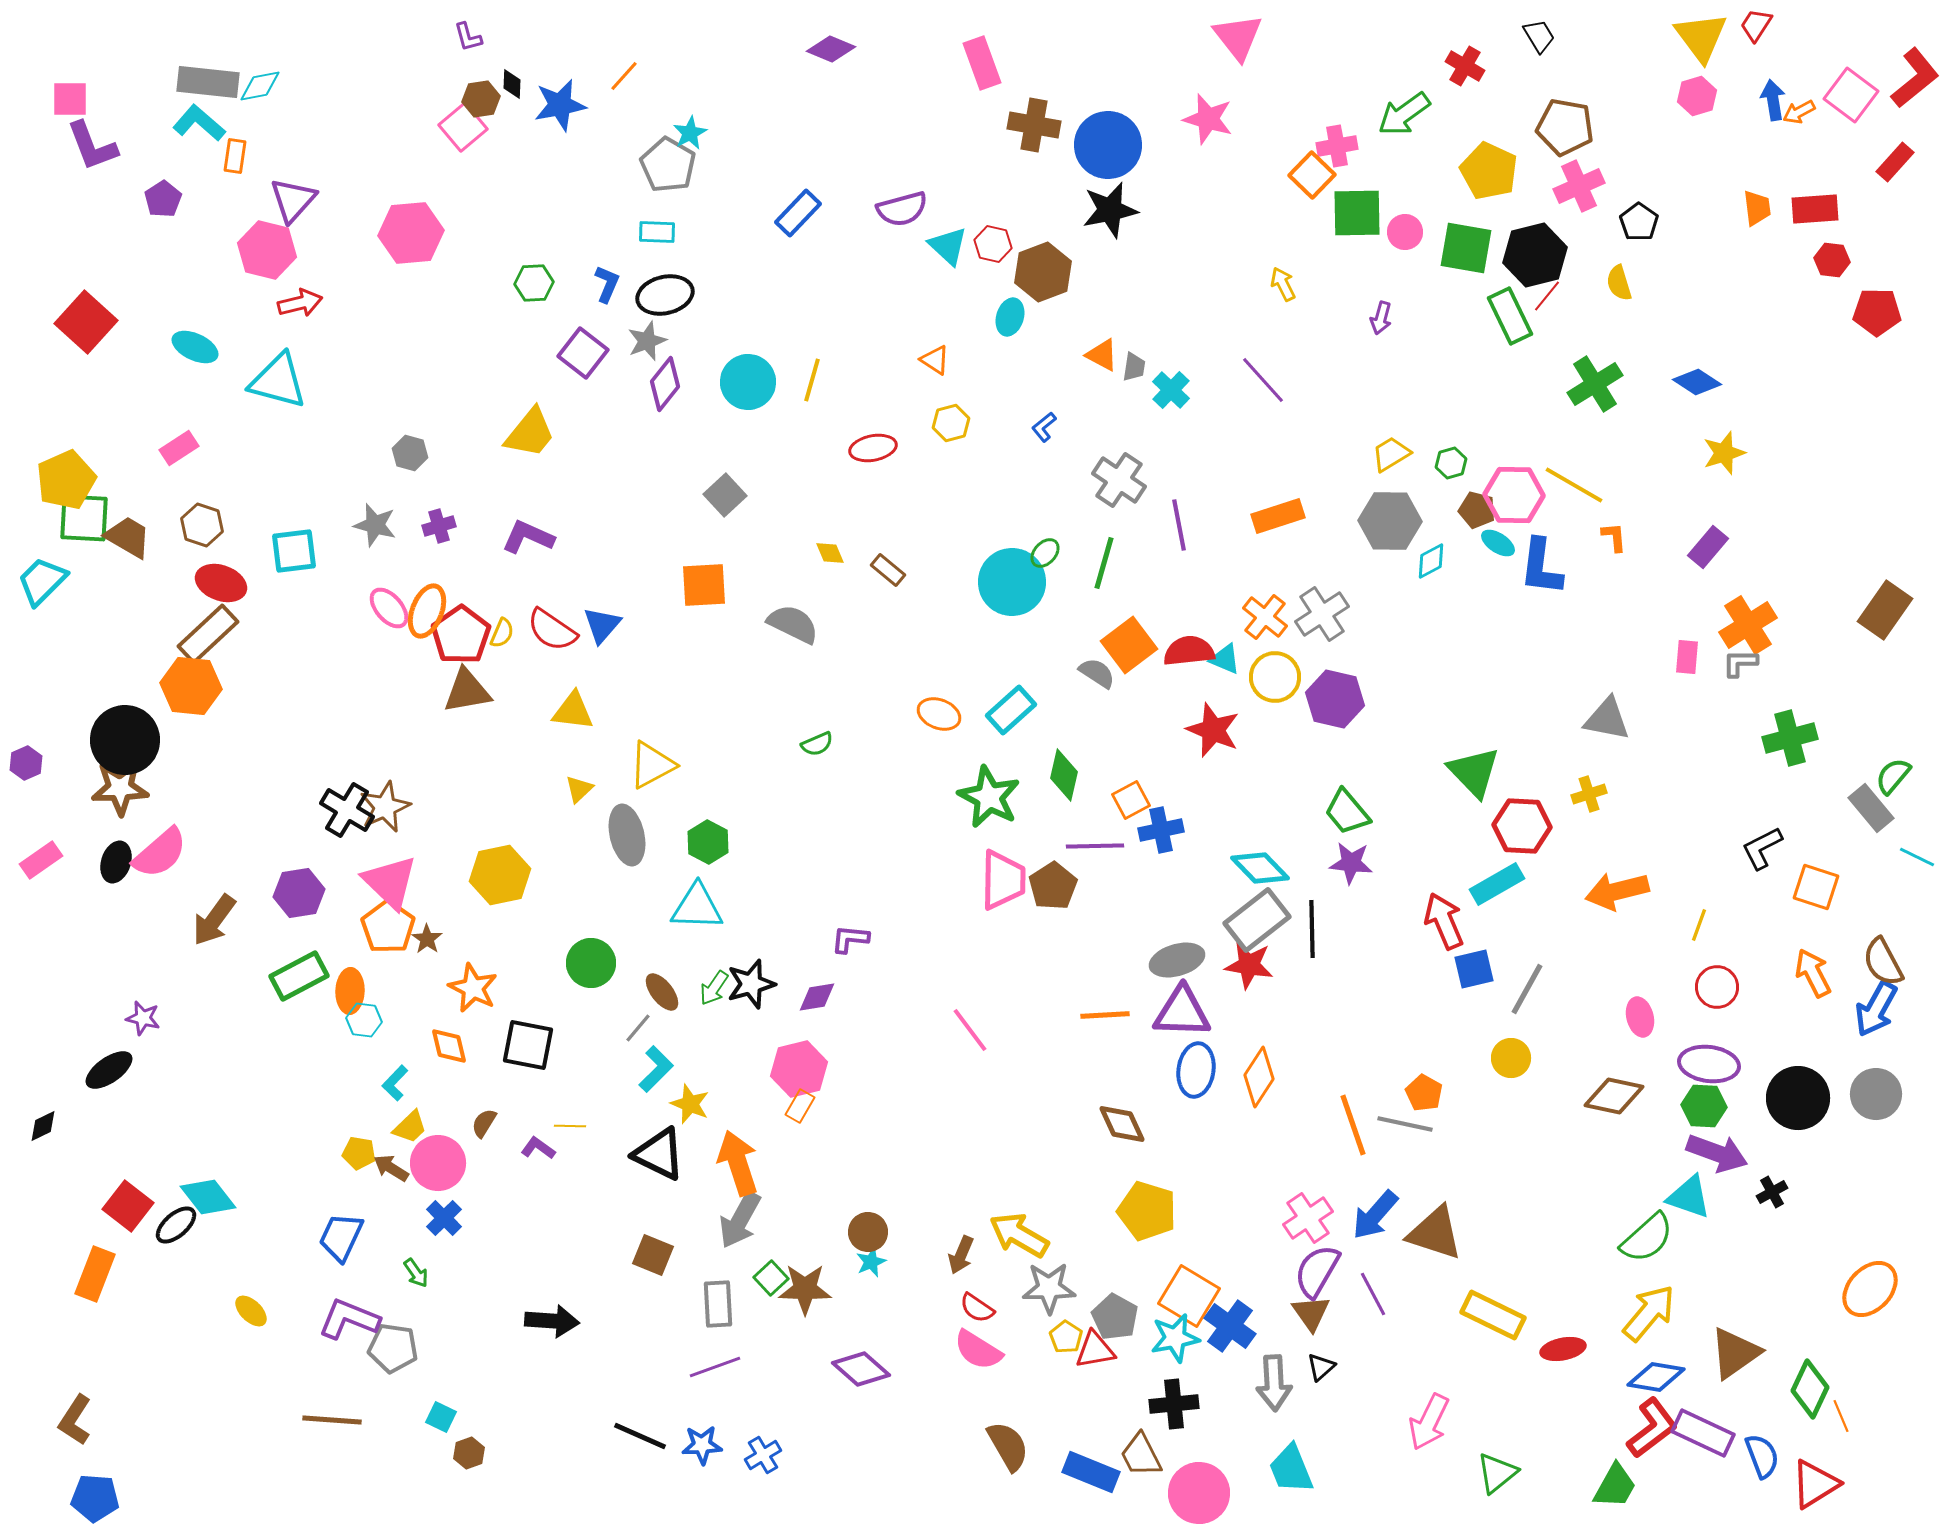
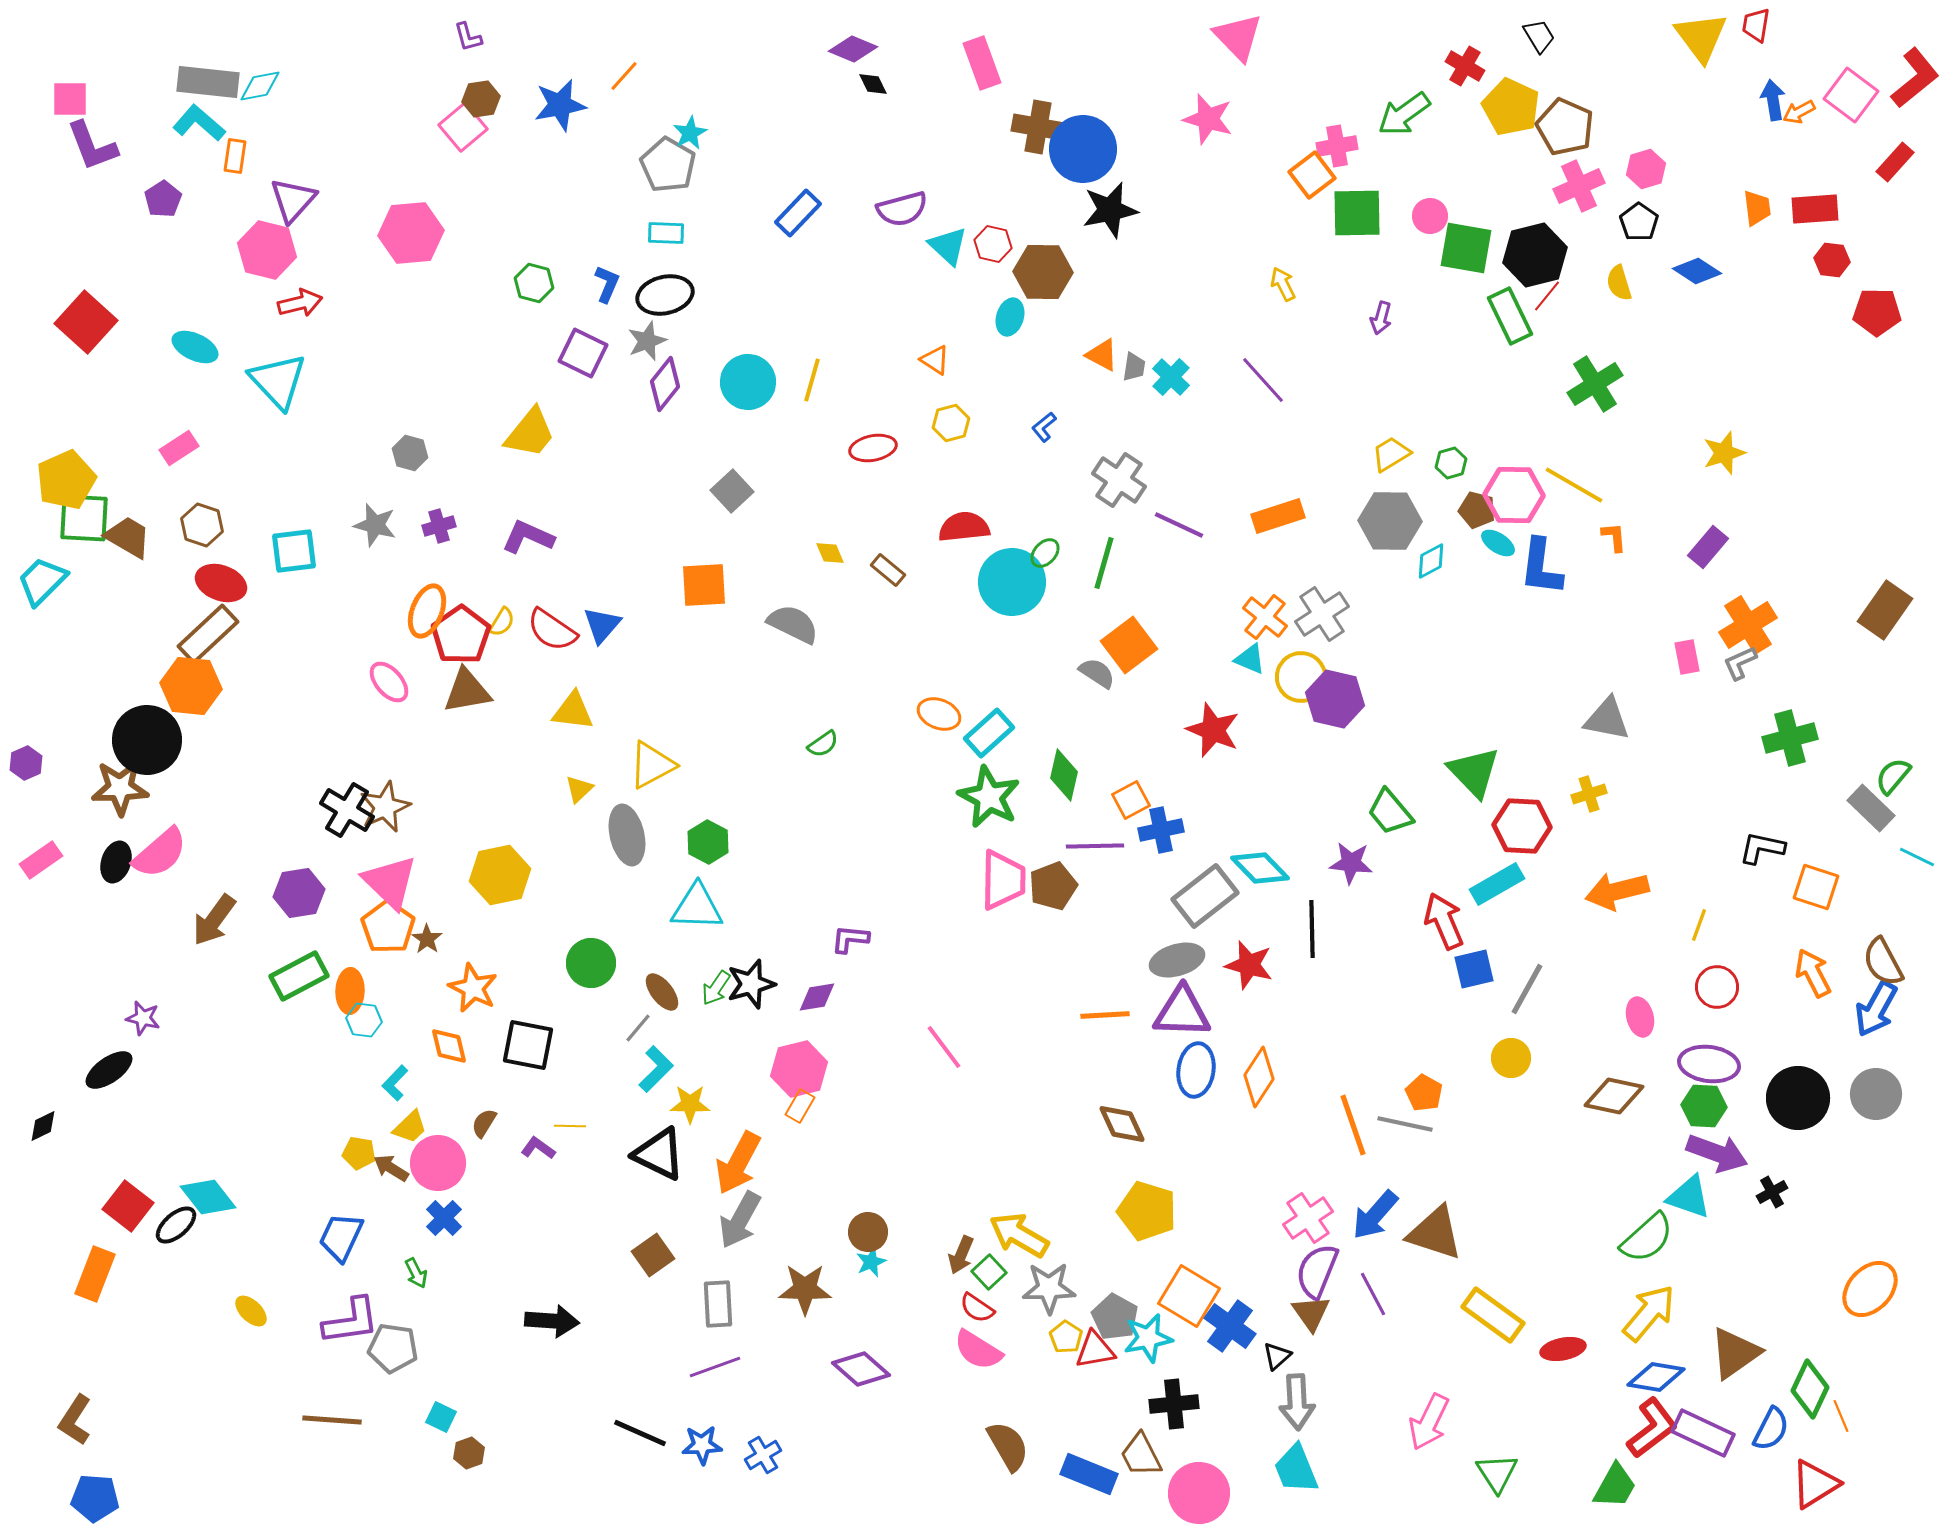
red trapezoid at (1756, 25): rotated 24 degrees counterclockwise
pink triangle at (1238, 37): rotated 6 degrees counterclockwise
purple diamond at (831, 49): moved 22 px right
black diamond at (512, 84): moved 361 px right; rotated 28 degrees counterclockwise
pink hexagon at (1697, 96): moved 51 px left, 73 px down
brown cross at (1034, 125): moved 4 px right, 2 px down
brown pentagon at (1565, 127): rotated 14 degrees clockwise
blue circle at (1108, 145): moved 25 px left, 4 px down
yellow pentagon at (1489, 171): moved 22 px right, 64 px up
orange square at (1312, 175): rotated 9 degrees clockwise
cyan rectangle at (657, 232): moved 9 px right, 1 px down
pink circle at (1405, 232): moved 25 px right, 16 px up
brown hexagon at (1043, 272): rotated 22 degrees clockwise
green hexagon at (534, 283): rotated 18 degrees clockwise
purple square at (583, 353): rotated 12 degrees counterclockwise
cyan triangle at (278, 381): rotated 32 degrees clockwise
blue diamond at (1697, 382): moved 111 px up
cyan cross at (1171, 390): moved 13 px up
gray square at (725, 495): moved 7 px right, 4 px up
purple line at (1179, 525): rotated 54 degrees counterclockwise
pink ellipse at (389, 608): moved 74 px down
yellow semicircle at (502, 633): moved 11 px up; rotated 8 degrees clockwise
red semicircle at (1189, 651): moved 225 px left, 124 px up
pink rectangle at (1687, 657): rotated 16 degrees counterclockwise
cyan triangle at (1225, 659): moved 25 px right
gray L-shape at (1740, 663): rotated 24 degrees counterclockwise
yellow circle at (1275, 677): moved 26 px right
cyan rectangle at (1011, 710): moved 22 px left, 23 px down
black circle at (125, 740): moved 22 px right
green semicircle at (817, 744): moved 6 px right; rotated 12 degrees counterclockwise
gray rectangle at (1871, 808): rotated 6 degrees counterclockwise
green trapezoid at (1347, 812): moved 43 px right
black L-shape at (1762, 848): rotated 39 degrees clockwise
brown pentagon at (1053, 886): rotated 12 degrees clockwise
gray rectangle at (1257, 920): moved 52 px left, 24 px up
red star at (1249, 965): rotated 6 degrees clockwise
green arrow at (714, 988): moved 2 px right
pink line at (970, 1030): moved 26 px left, 17 px down
yellow star at (690, 1104): rotated 21 degrees counterclockwise
orange arrow at (738, 1163): rotated 134 degrees counterclockwise
brown square at (653, 1255): rotated 33 degrees clockwise
purple semicircle at (1317, 1271): rotated 8 degrees counterclockwise
green arrow at (416, 1273): rotated 8 degrees clockwise
green square at (771, 1278): moved 218 px right, 6 px up
yellow rectangle at (1493, 1315): rotated 10 degrees clockwise
purple L-shape at (349, 1319): moved 2 px right, 2 px down; rotated 150 degrees clockwise
cyan star at (1175, 1338): moved 27 px left
black triangle at (1321, 1367): moved 44 px left, 11 px up
gray arrow at (1274, 1383): moved 23 px right, 19 px down
black line at (640, 1436): moved 3 px up
blue semicircle at (1762, 1456): moved 9 px right, 27 px up; rotated 48 degrees clockwise
cyan trapezoid at (1291, 1469): moved 5 px right
blue rectangle at (1091, 1472): moved 2 px left, 2 px down
green triangle at (1497, 1473): rotated 24 degrees counterclockwise
